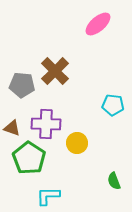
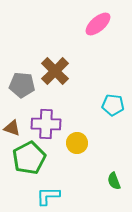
green pentagon: rotated 12 degrees clockwise
